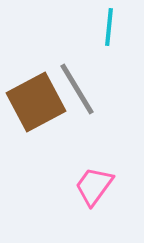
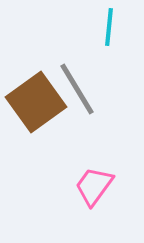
brown square: rotated 8 degrees counterclockwise
